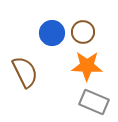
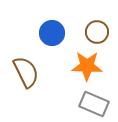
brown circle: moved 14 px right
brown semicircle: moved 1 px right
gray rectangle: moved 2 px down
